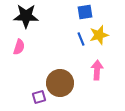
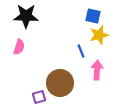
blue square: moved 8 px right, 4 px down; rotated 21 degrees clockwise
blue line: moved 12 px down
